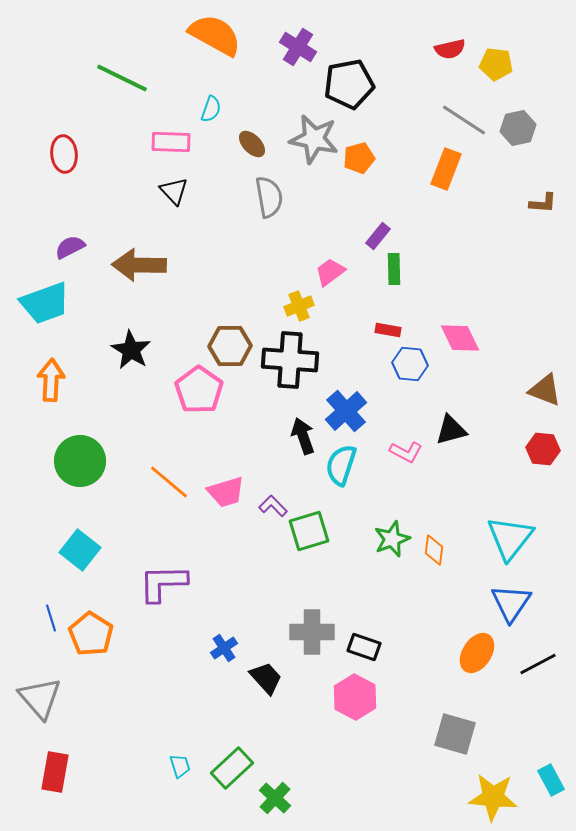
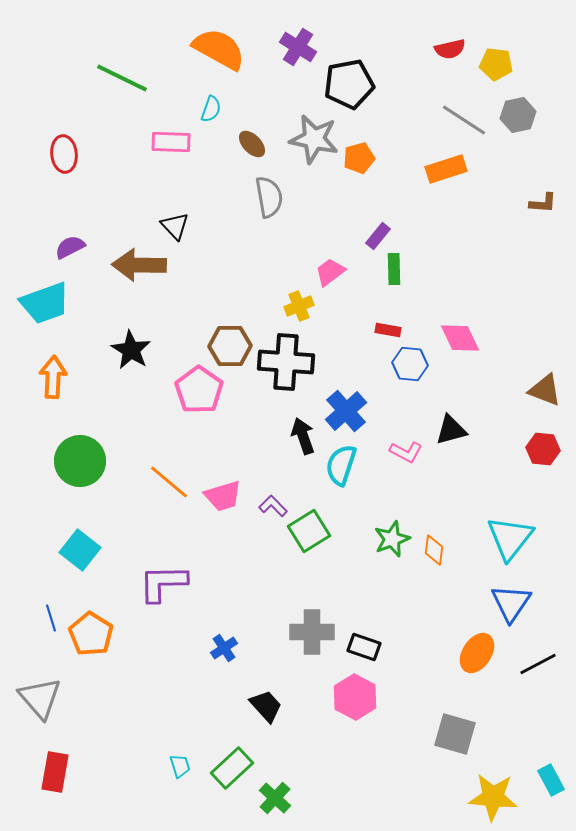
orange semicircle at (215, 35): moved 4 px right, 14 px down
gray hexagon at (518, 128): moved 13 px up
orange rectangle at (446, 169): rotated 51 degrees clockwise
black triangle at (174, 191): moved 1 px right, 35 px down
black cross at (290, 360): moved 4 px left, 2 px down
orange arrow at (51, 380): moved 2 px right, 3 px up
pink trapezoid at (226, 492): moved 3 px left, 4 px down
green square at (309, 531): rotated 15 degrees counterclockwise
black trapezoid at (266, 678): moved 28 px down
